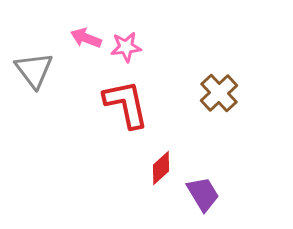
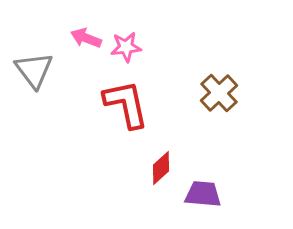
purple trapezoid: rotated 54 degrees counterclockwise
